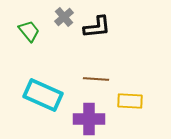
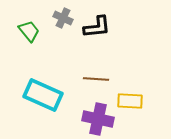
gray cross: moved 1 px left, 1 px down; rotated 24 degrees counterclockwise
purple cross: moved 9 px right; rotated 12 degrees clockwise
